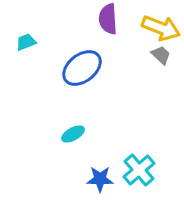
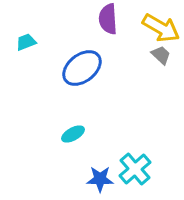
yellow arrow: rotated 9 degrees clockwise
cyan cross: moved 4 px left, 1 px up
